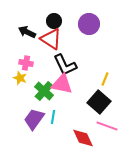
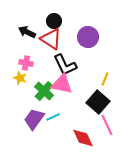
purple circle: moved 1 px left, 13 px down
black square: moved 1 px left
cyan line: rotated 56 degrees clockwise
pink line: moved 1 px up; rotated 45 degrees clockwise
